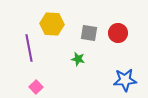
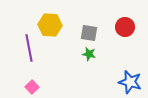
yellow hexagon: moved 2 px left, 1 px down
red circle: moved 7 px right, 6 px up
green star: moved 11 px right, 5 px up
blue star: moved 5 px right, 2 px down; rotated 20 degrees clockwise
pink square: moved 4 px left
